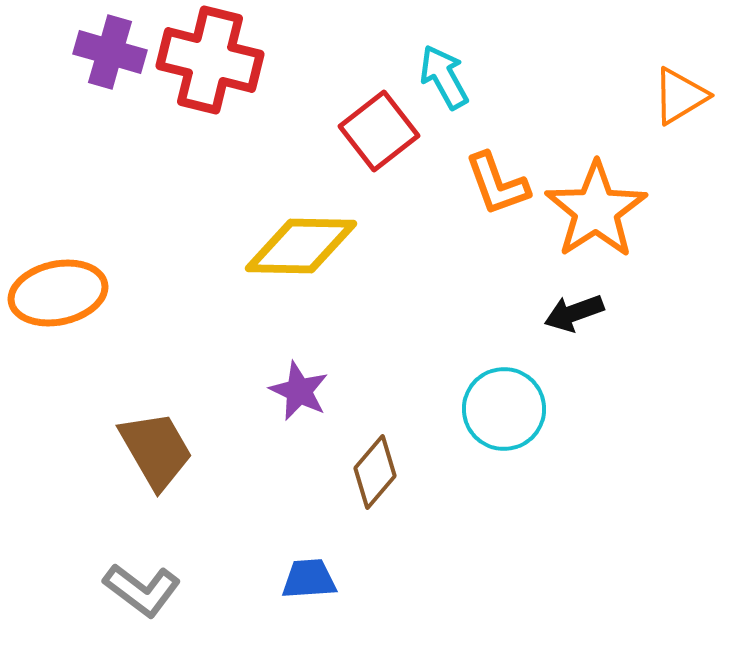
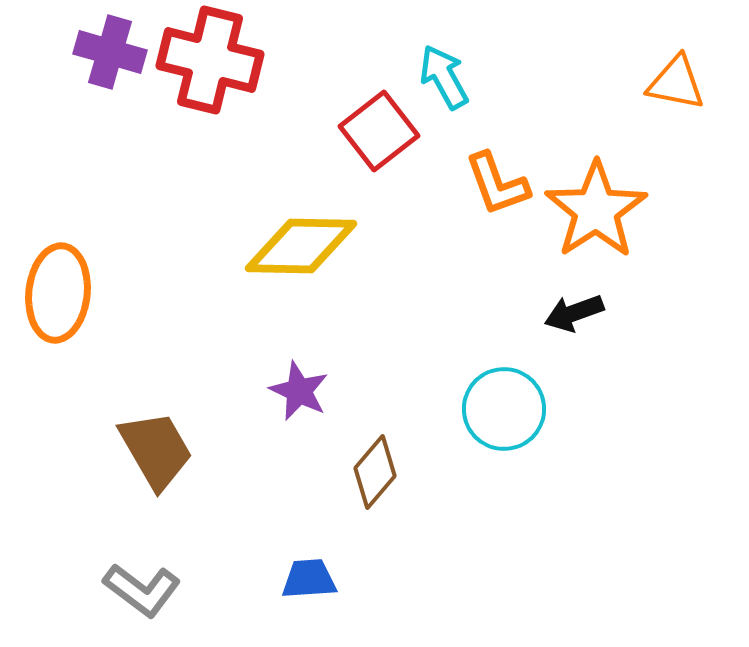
orange triangle: moved 4 px left, 13 px up; rotated 42 degrees clockwise
orange ellipse: rotated 72 degrees counterclockwise
